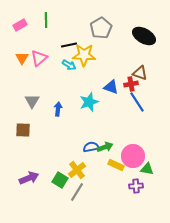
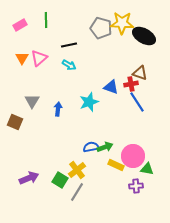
gray pentagon: rotated 25 degrees counterclockwise
yellow star: moved 38 px right, 32 px up
brown square: moved 8 px left, 8 px up; rotated 21 degrees clockwise
